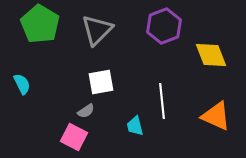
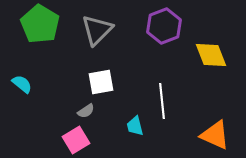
cyan semicircle: rotated 25 degrees counterclockwise
orange triangle: moved 1 px left, 19 px down
pink square: moved 2 px right, 3 px down; rotated 32 degrees clockwise
